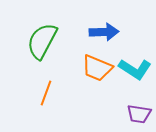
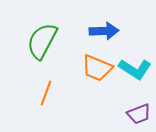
blue arrow: moved 1 px up
purple trapezoid: rotated 30 degrees counterclockwise
